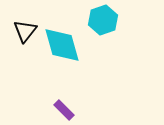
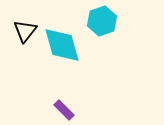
cyan hexagon: moved 1 px left, 1 px down
